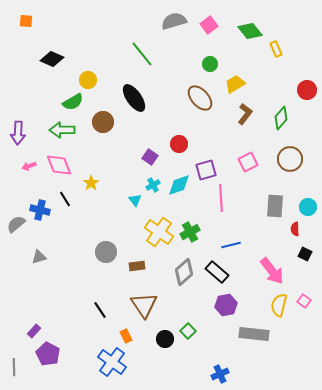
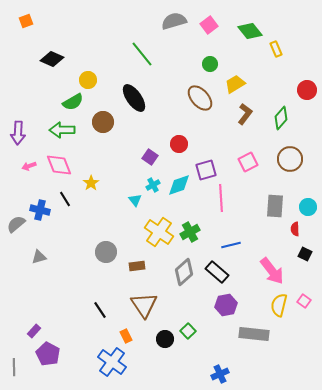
orange square at (26, 21): rotated 24 degrees counterclockwise
